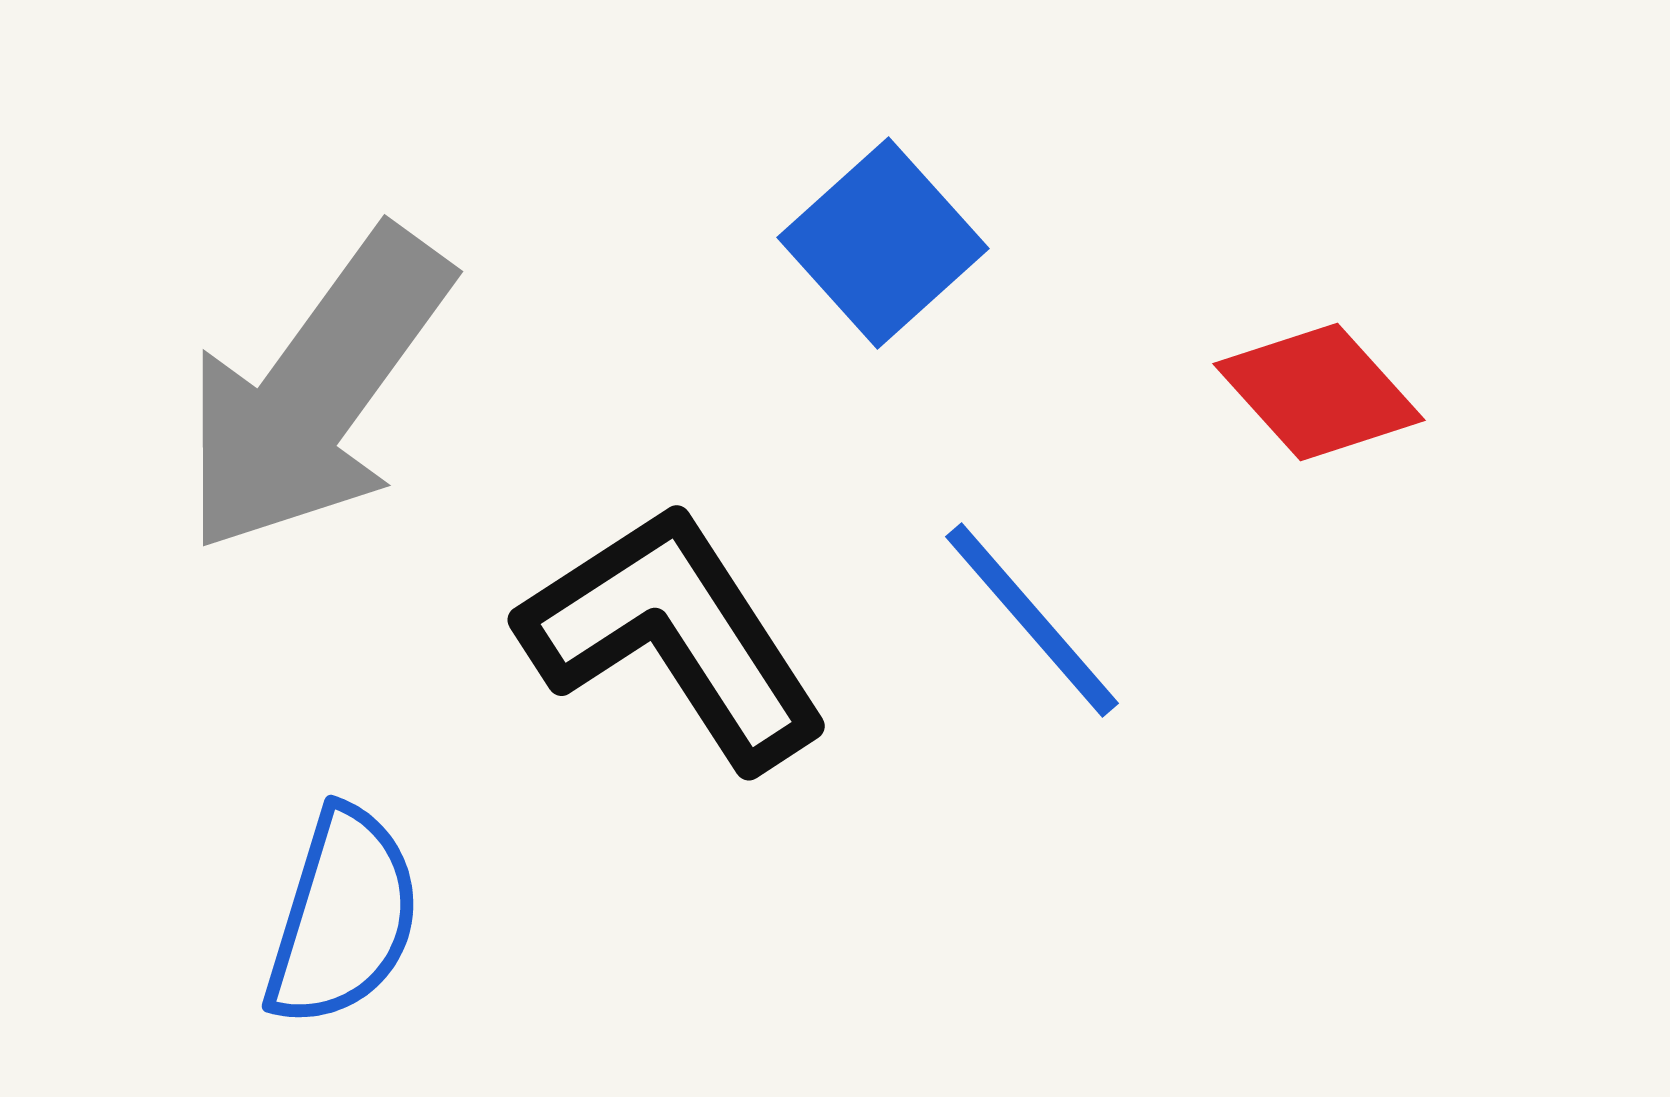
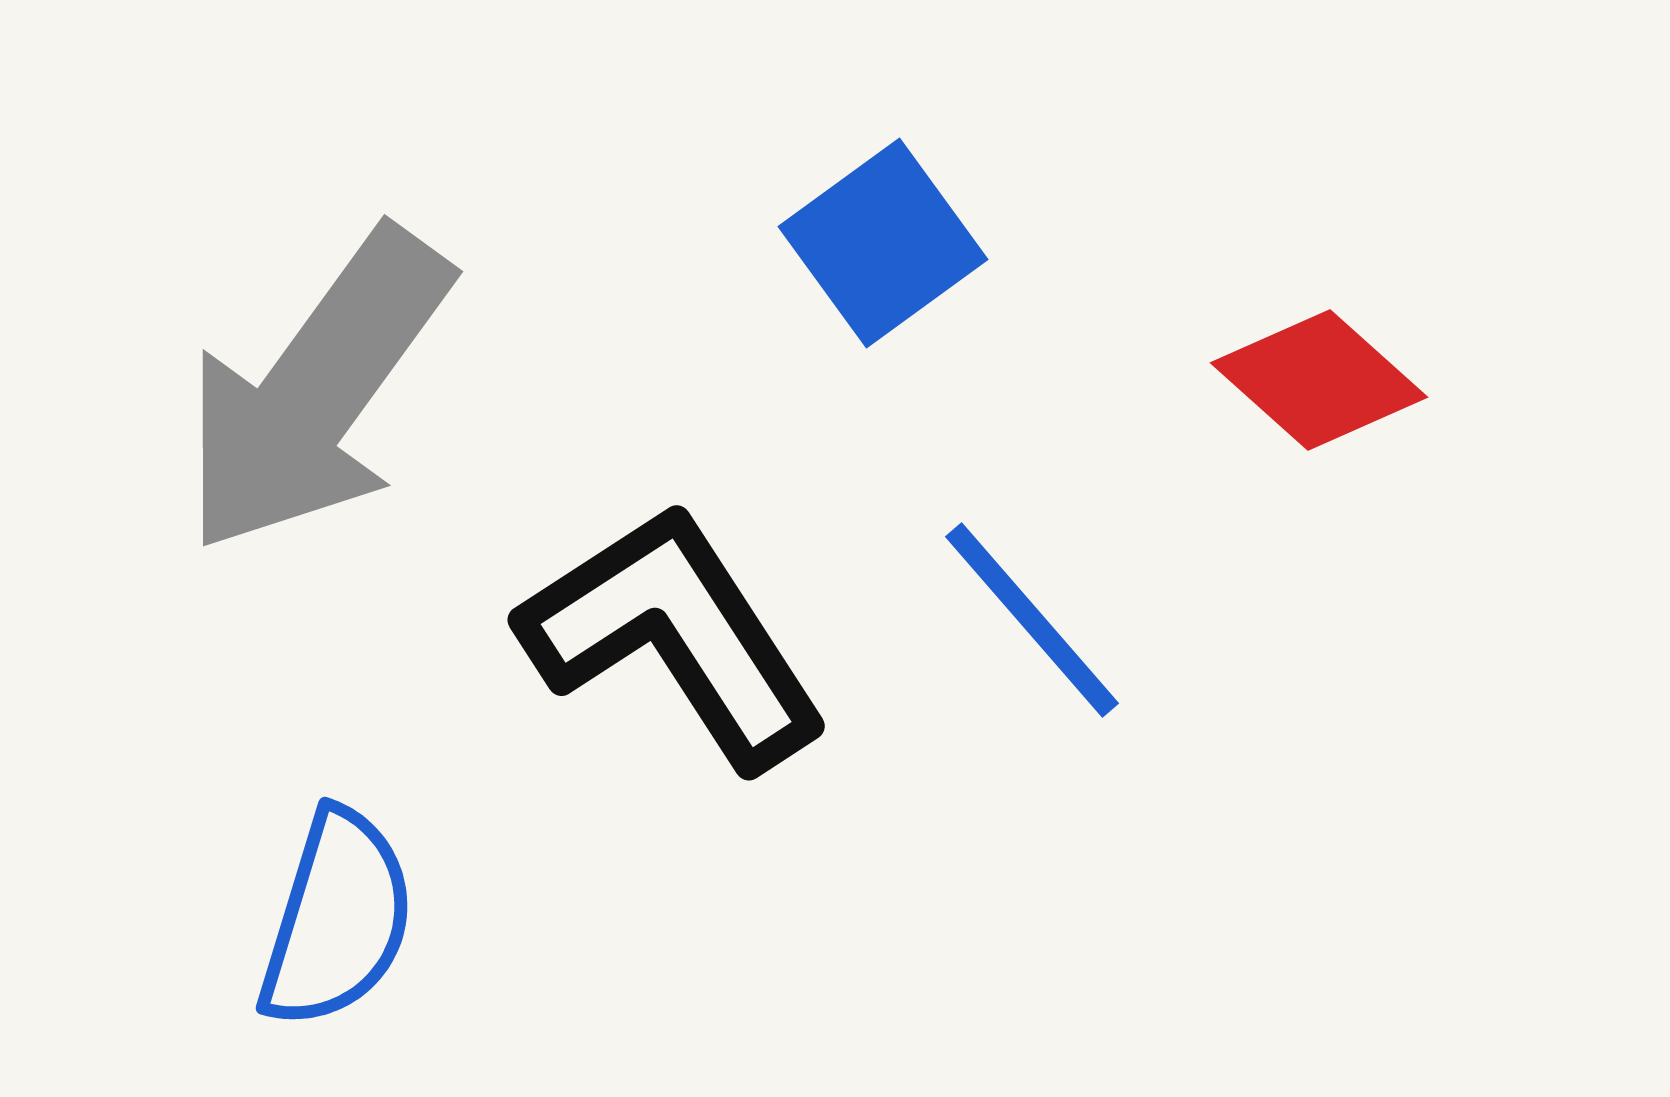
blue square: rotated 6 degrees clockwise
red diamond: moved 12 px up; rotated 6 degrees counterclockwise
blue semicircle: moved 6 px left, 2 px down
